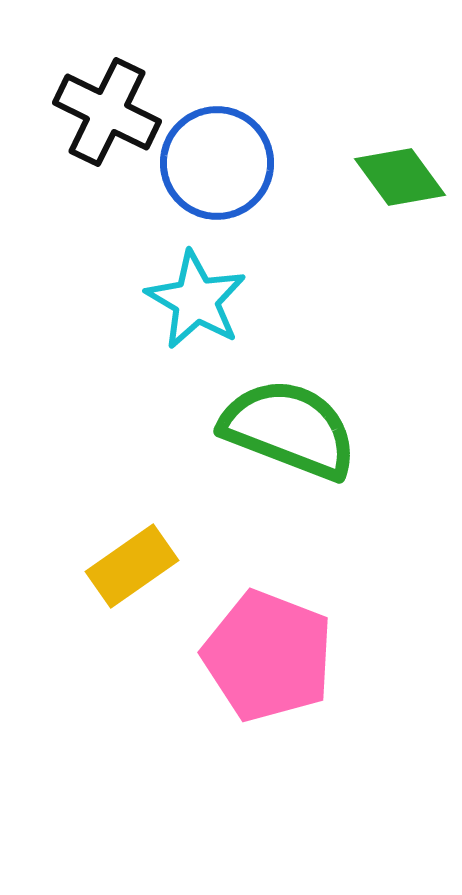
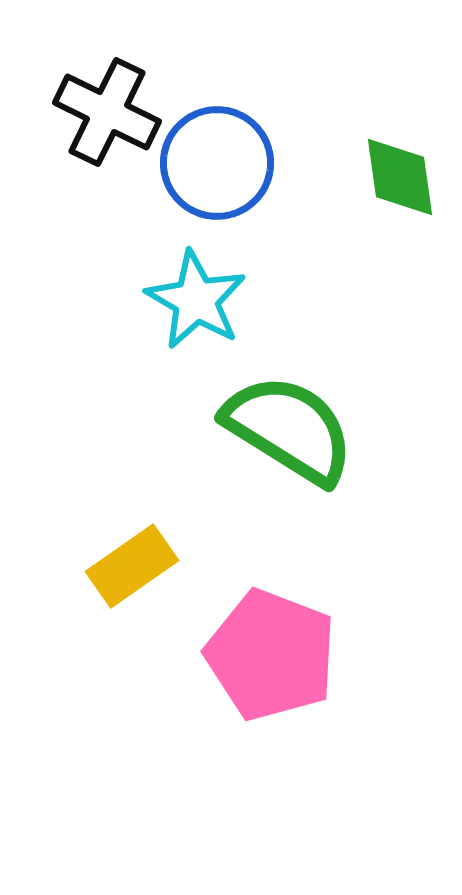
green diamond: rotated 28 degrees clockwise
green semicircle: rotated 11 degrees clockwise
pink pentagon: moved 3 px right, 1 px up
